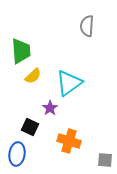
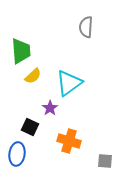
gray semicircle: moved 1 px left, 1 px down
gray square: moved 1 px down
